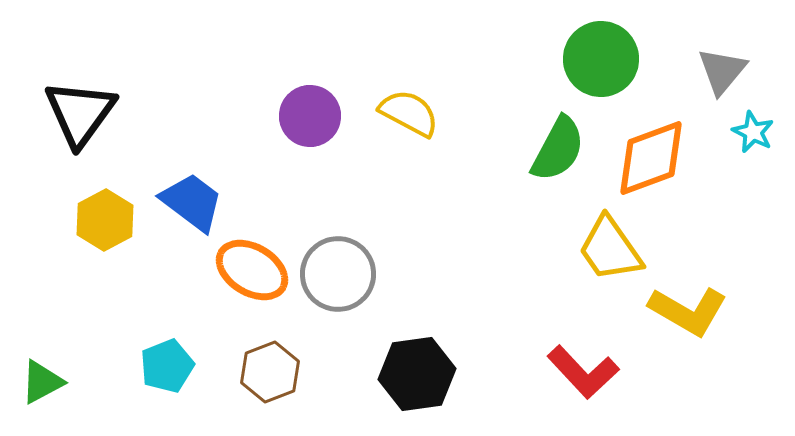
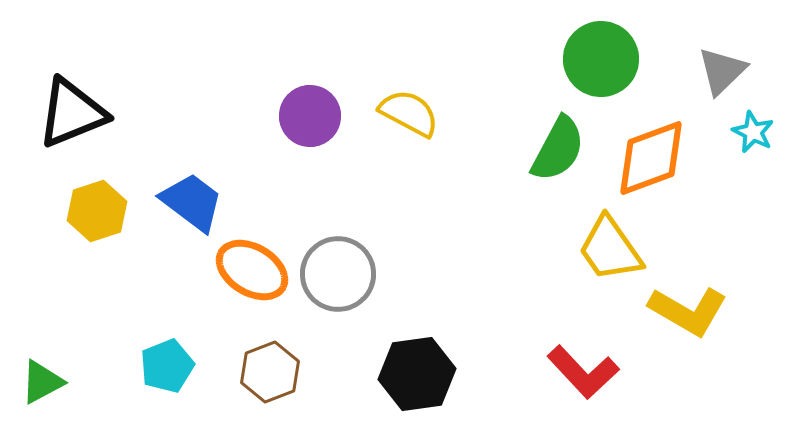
gray triangle: rotated 6 degrees clockwise
black triangle: moved 8 px left; rotated 32 degrees clockwise
yellow hexagon: moved 8 px left, 9 px up; rotated 10 degrees clockwise
